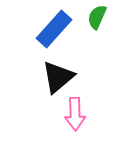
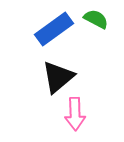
green semicircle: moved 1 px left, 2 px down; rotated 95 degrees clockwise
blue rectangle: rotated 12 degrees clockwise
